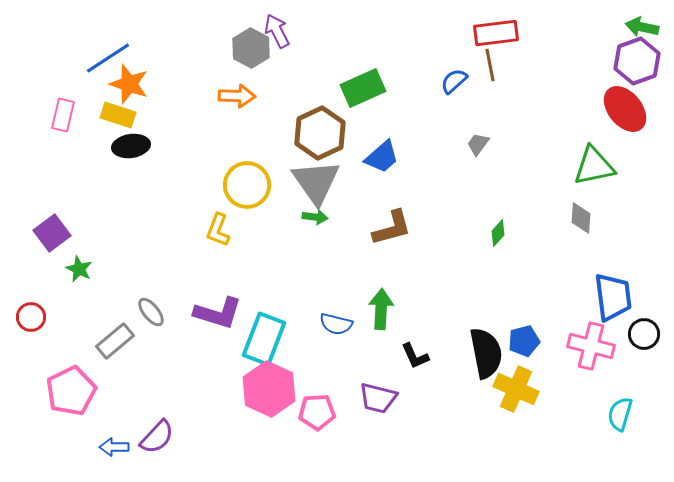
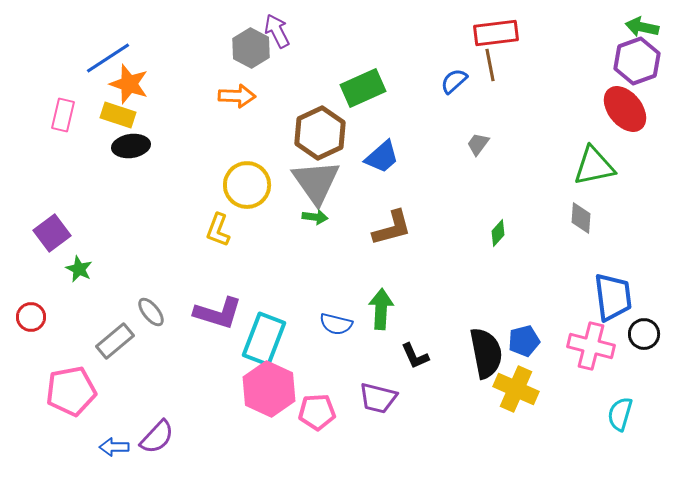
pink pentagon at (71, 391): rotated 15 degrees clockwise
